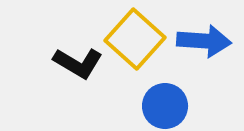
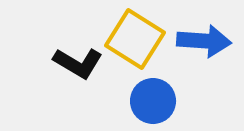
yellow square: rotated 10 degrees counterclockwise
blue circle: moved 12 px left, 5 px up
